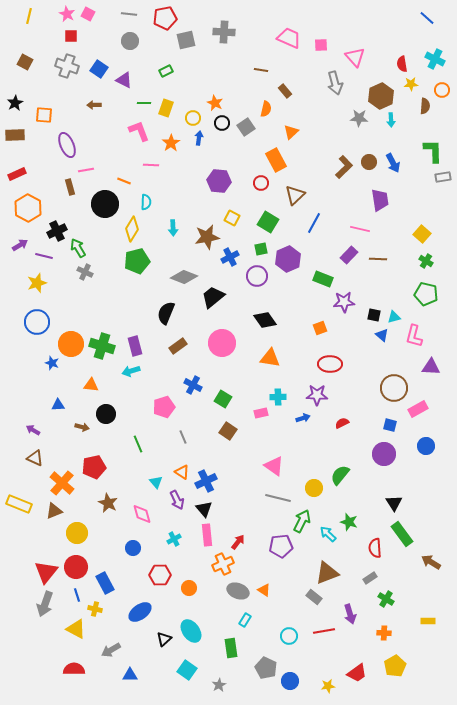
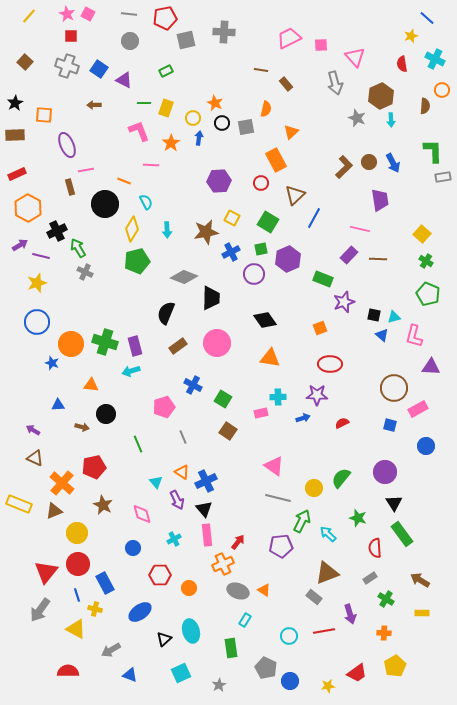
yellow line at (29, 16): rotated 28 degrees clockwise
pink trapezoid at (289, 38): rotated 50 degrees counterclockwise
brown square at (25, 62): rotated 14 degrees clockwise
yellow star at (411, 84): moved 48 px up; rotated 16 degrees counterclockwise
brown rectangle at (285, 91): moved 1 px right, 7 px up
gray star at (359, 118): moved 2 px left; rotated 18 degrees clockwise
gray square at (246, 127): rotated 24 degrees clockwise
purple hexagon at (219, 181): rotated 10 degrees counterclockwise
cyan semicircle at (146, 202): rotated 28 degrees counterclockwise
blue line at (314, 223): moved 5 px up
cyan arrow at (173, 228): moved 6 px left, 2 px down
brown star at (207, 237): moved 1 px left, 5 px up
purple line at (44, 256): moved 3 px left
blue cross at (230, 257): moved 1 px right, 5 px up
purple circle at (257, 276): moved 3 px left, 2 px up
green pentagon at (426, 294): moved 2 px right; rotated 10 degrees clockwise
black trapezoid at (213, 297): moved 2 px left, 1 px down; rotated 130 degrees clockwise
purple star at (344, 302): rotated 15 degrees counterclockwise
pink circle at (222, 343): moved 5 px left
green cross at (102, 346): moved 3 px right, 4 px up
purple circle at (384, 454): moved 1 px right, 18 px down
green semicircle at (340, 475): moved 1 px right, 3 px down
brown star at (108, 503): moved 5 px left, 2 px down
green star at (349, 522): moved 9 px right, 4 px up
brown arrow at (431, 562): moved 11 px left, 18 px down
red circle at (76, 567): moved 2 px right, 3 px up
gray arrow at (45, 604): moved 5 px left, 6 px down; rotated 15 degrees clockwise
yellow rectangle at (428, 621): moved 6 px left, 8 px up
cyan ellipse at (191, 631): rotated 20 degrees clockwise
red semicircle at (74, 669): moved 6 px left, 2 px down
cyan square at (187, 670): moved 6 px left, 3 px down; rotated 30 degrees clockwise
blue triangle at (130, 675): rotated 21 degrees clockwise
